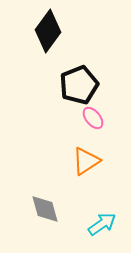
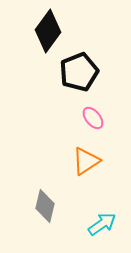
black pentagon: moved 13 px up
gray diamond: moved 3 px up; rotated 28 degrees clockwise
